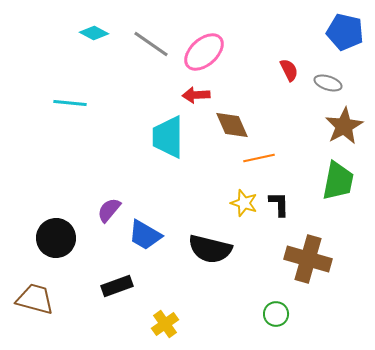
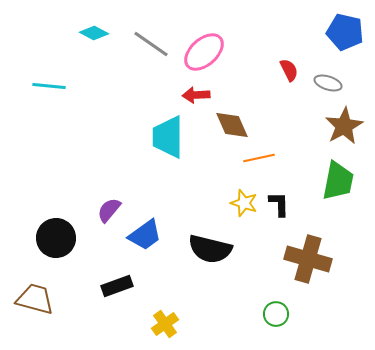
cyan line: moved 21 px left, 17 px up
blue trapezoid: rotated 66 degrees counterclockwise
